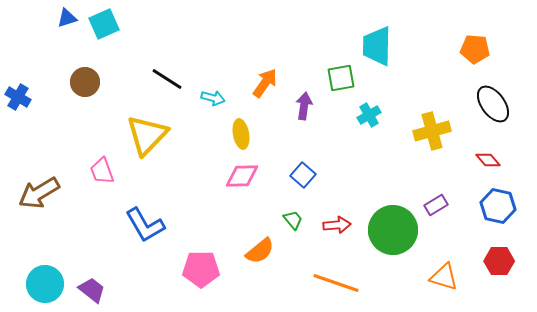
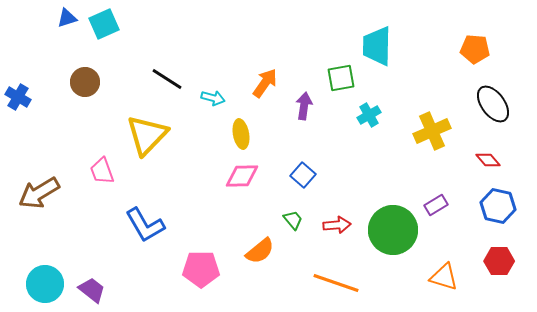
yellow cross: rotated 9 degrees counterclockwise
